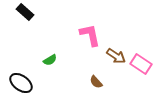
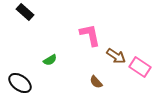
pink rectangle: moved 1 px left, 3 px down
black ellipse: moved 1 px left
